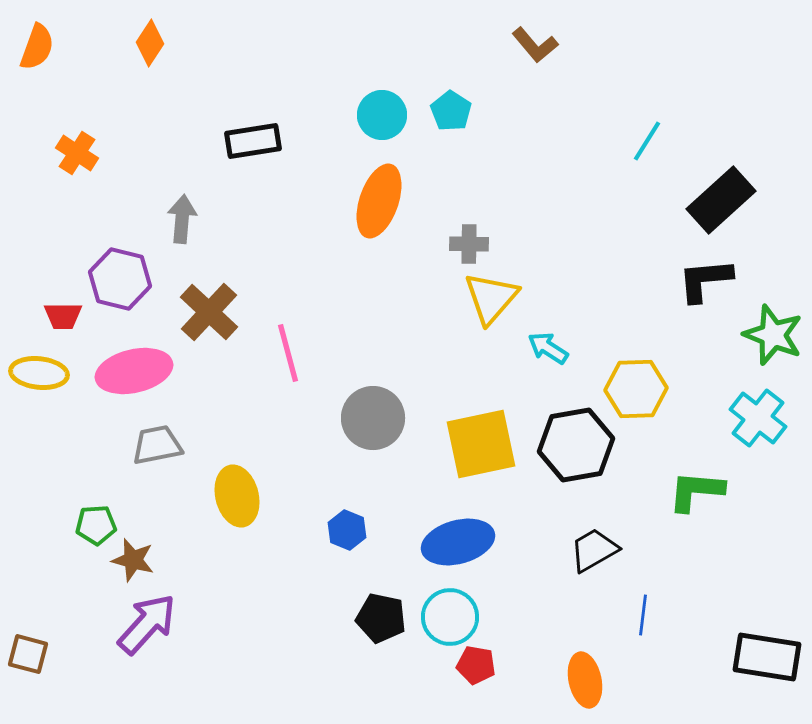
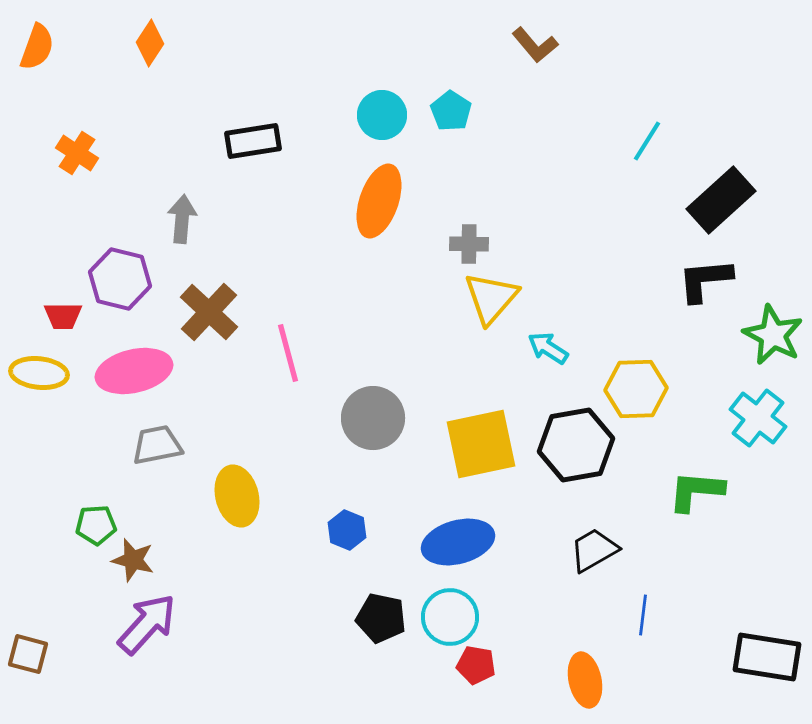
green star at (773, 335): rotated 6 degrees clockwise
